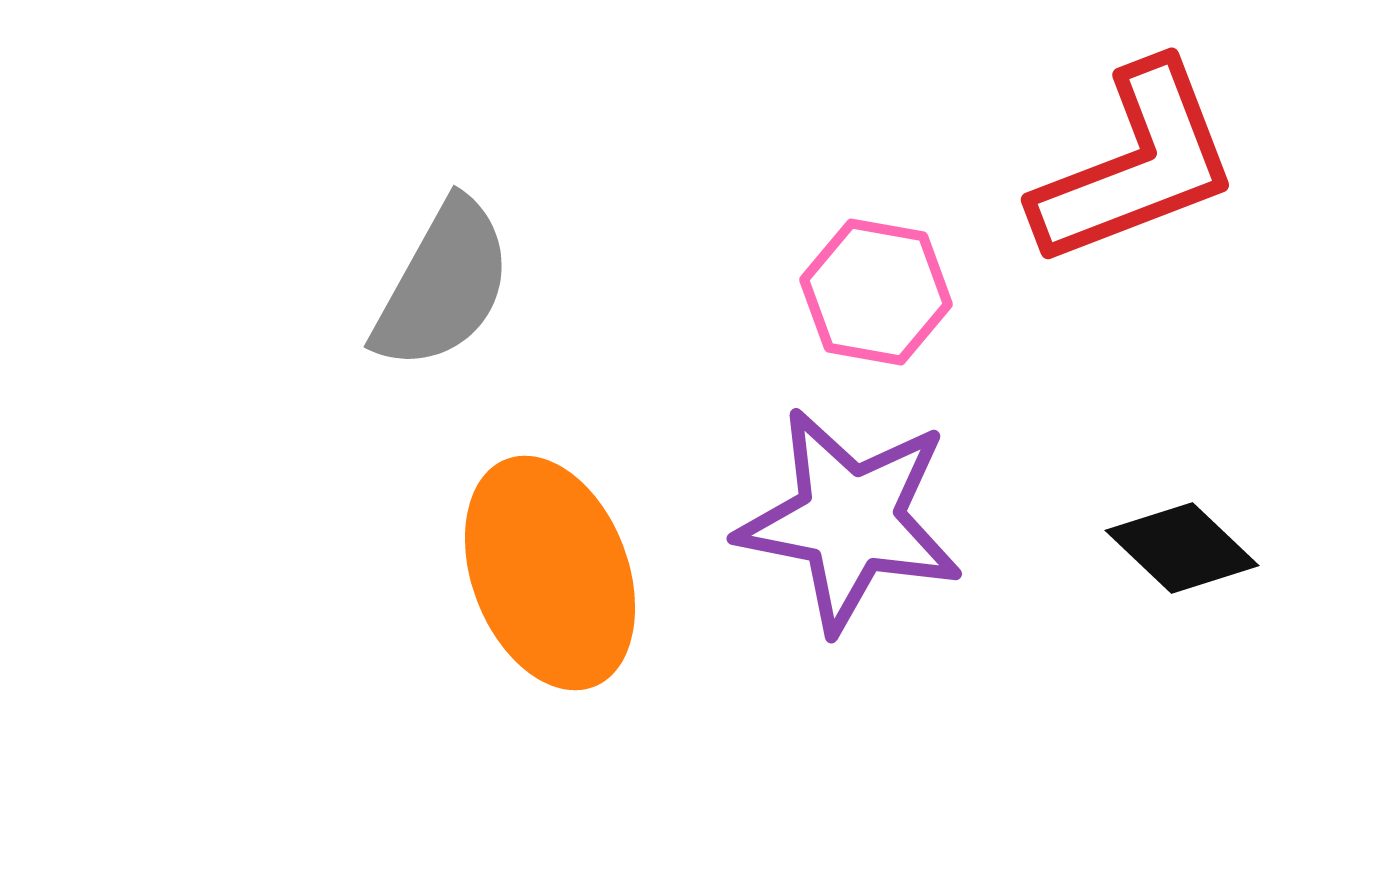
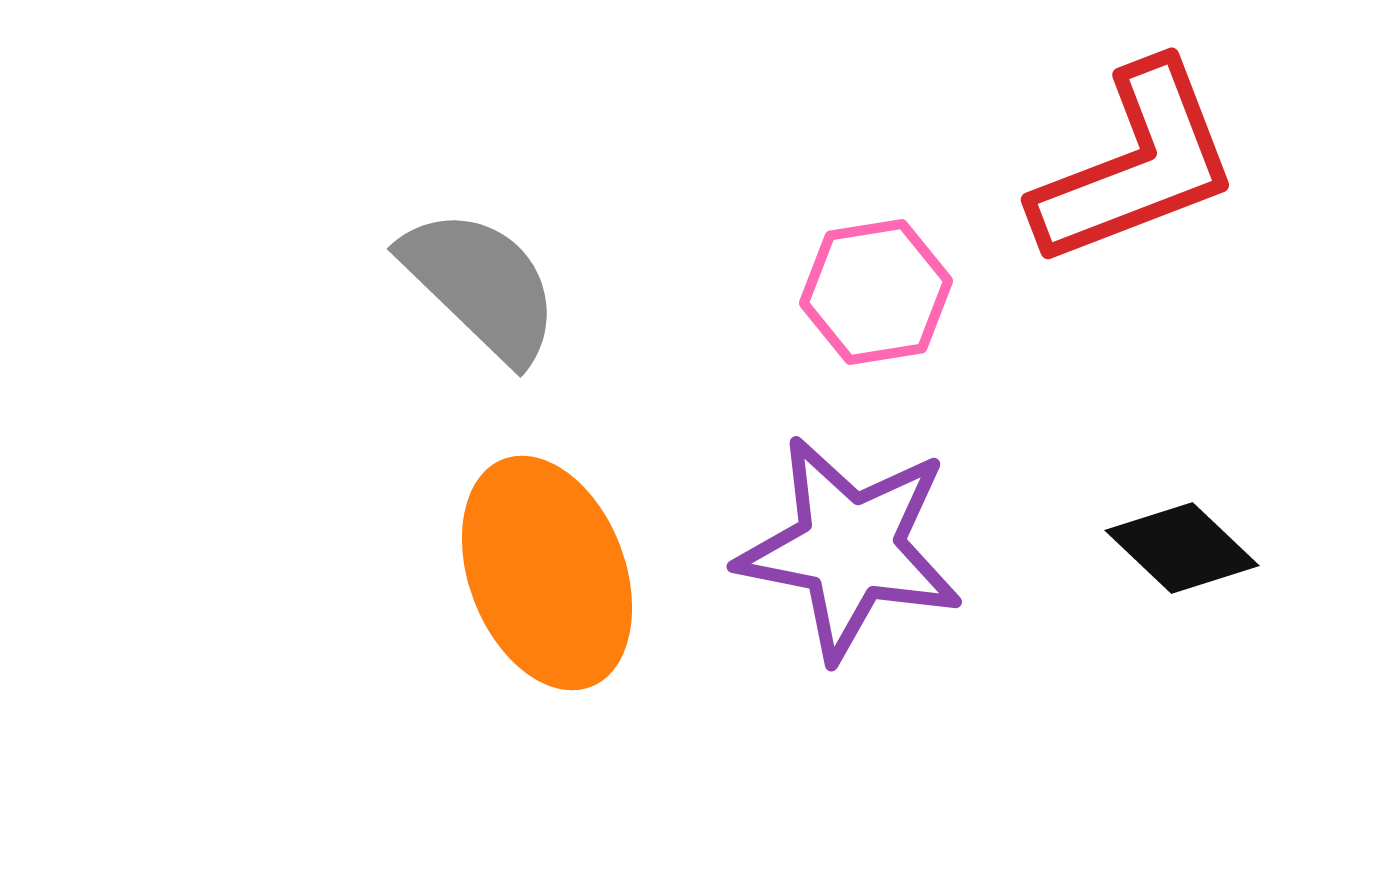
gray semicircle: moved 38 px right; rotated 75 degrees counterclockwise
pink hexagon: rotated 19 degrees counterclockwise
purple star: moved 28 px down
orange ellipse: moved 3 px left
